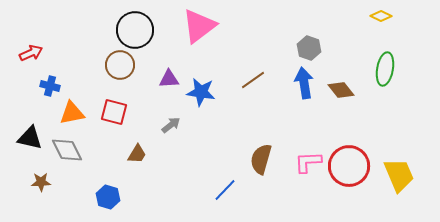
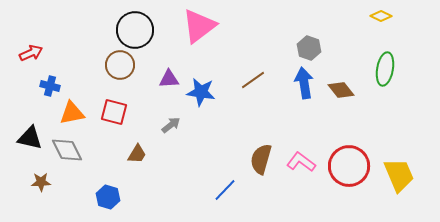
pink L-shape: moved 7 px left; rotated 40 degrees clockwise
